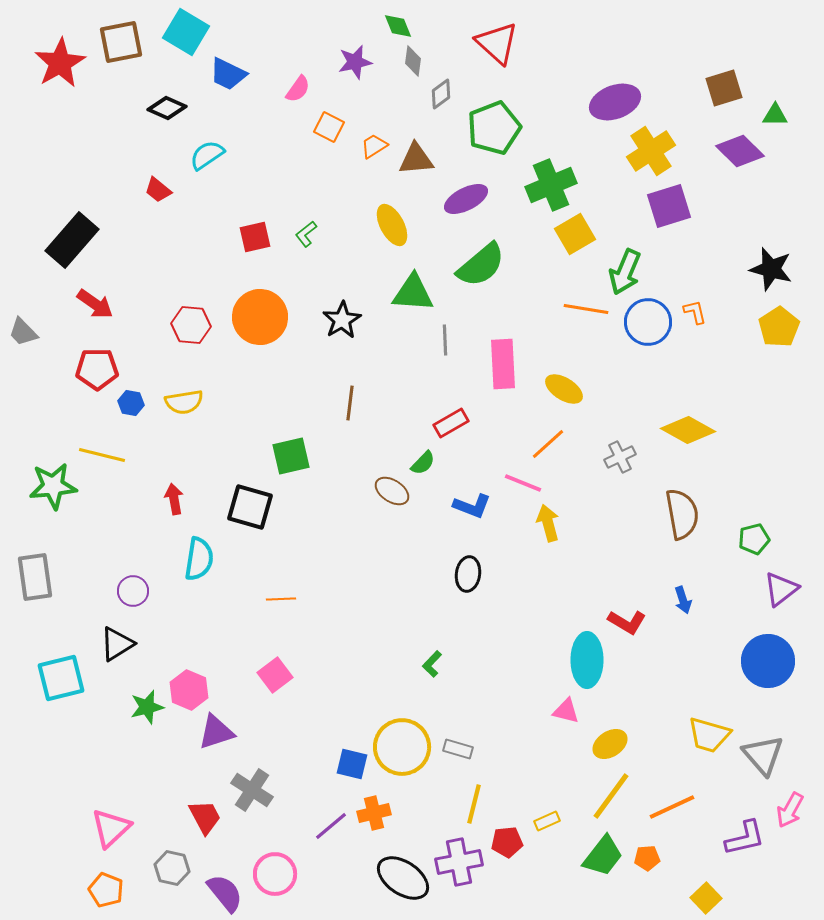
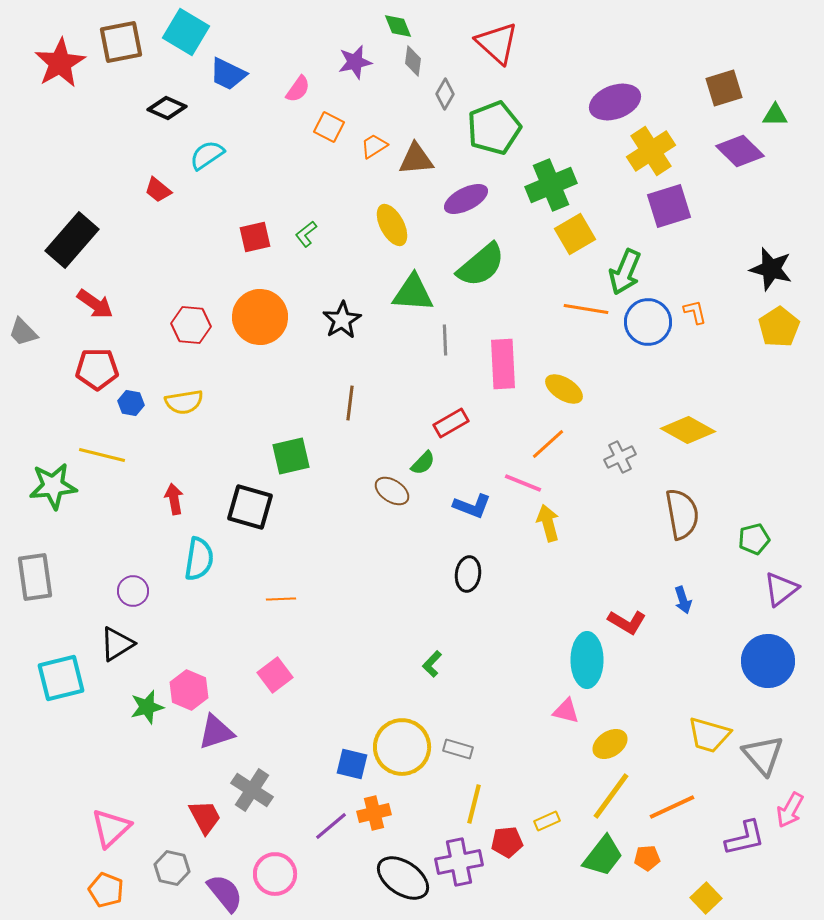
gray diamond at (441, 94): moved 4 px right; rotated 24 degrees counterclockwise
